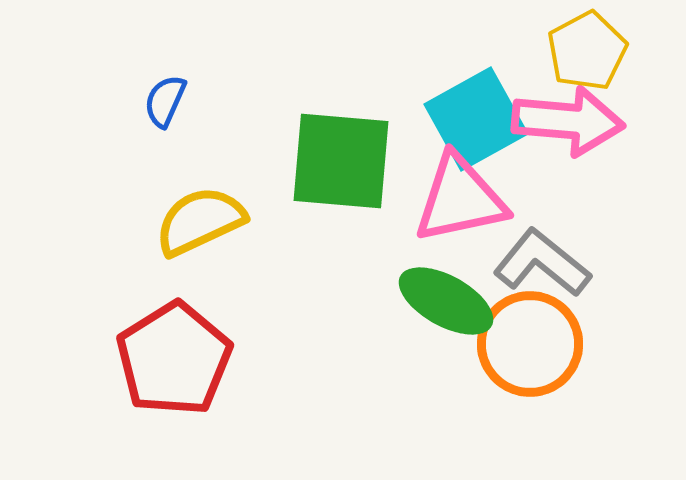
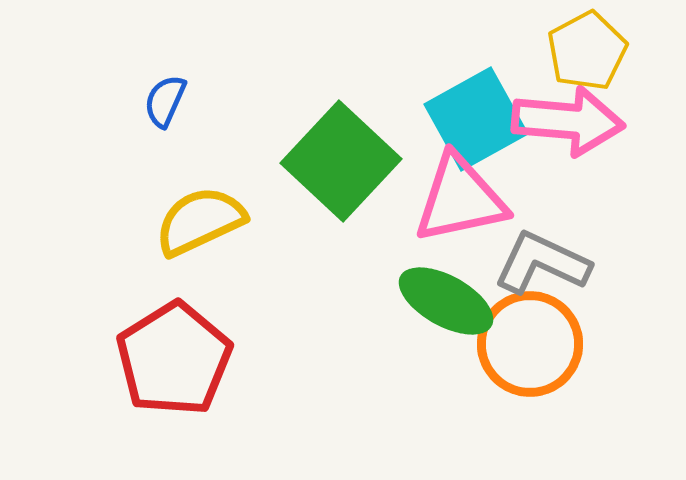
green square: rotated 38 degrees clockwise
gray L-shape: rotated 14 degrees counterclockwise
